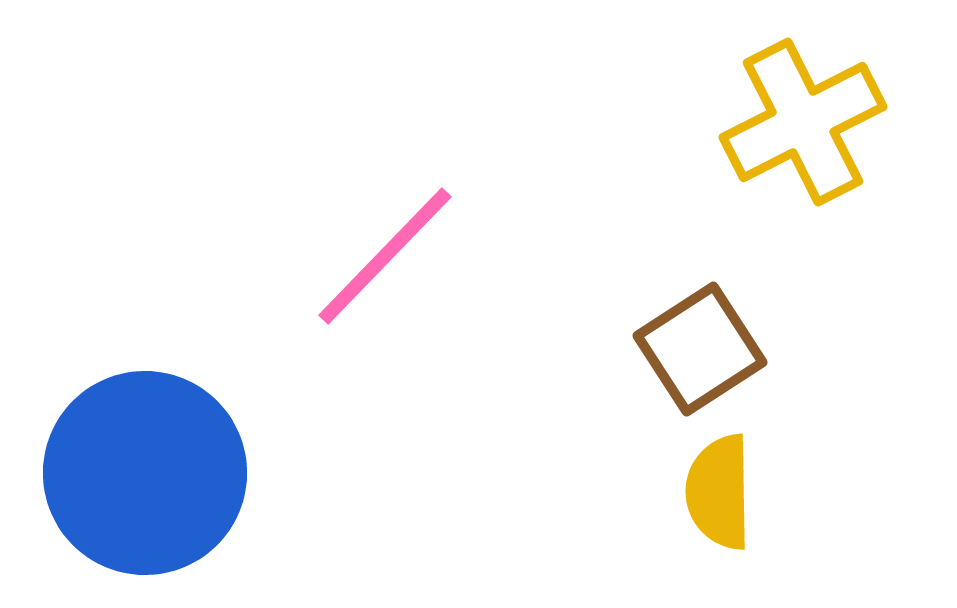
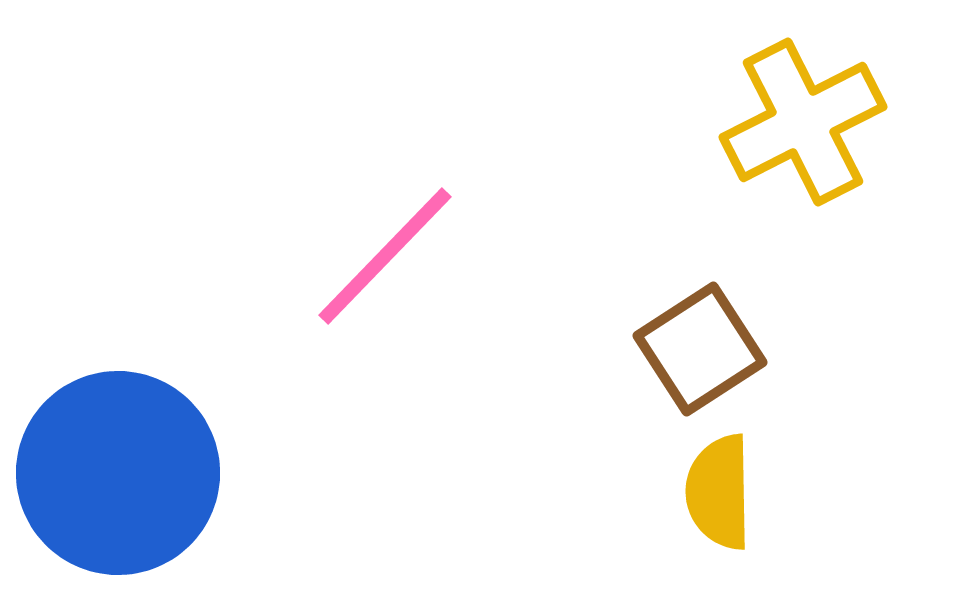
blue circle: moved 27 px left
